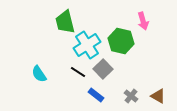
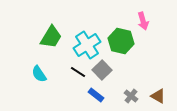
green trapezoid: moved 14 px left, 15 px down; rotated 135 degrees counterclockwise
gray square: moved 1 px left, 1 px down
